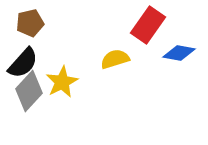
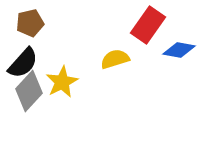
blue diamond: moved 3 px up
